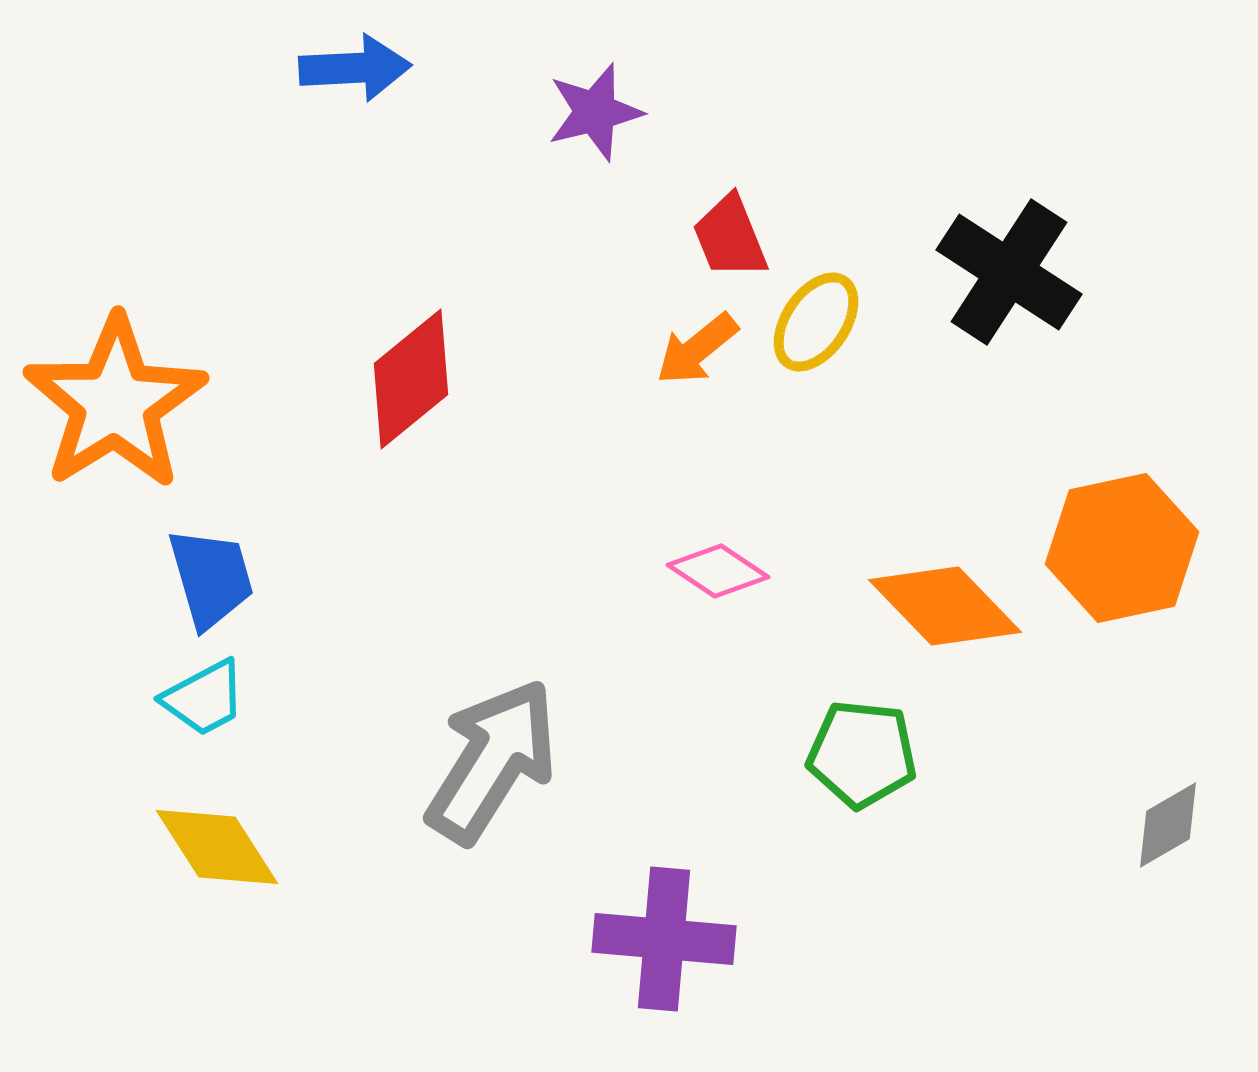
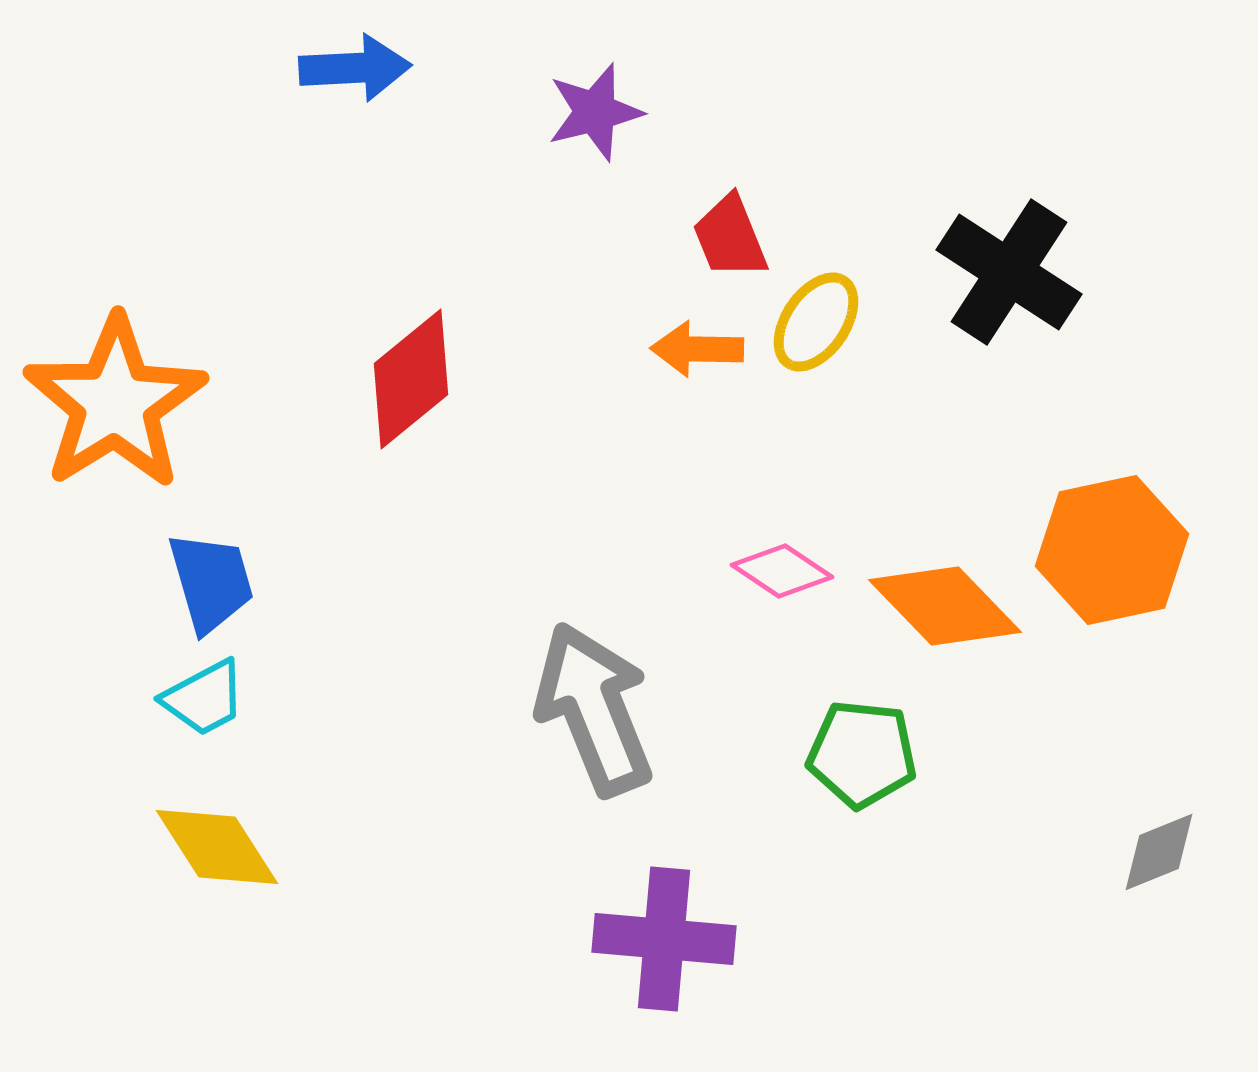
orange arrow: rotated 40 degrees clockwise
orange hexagon: moved 10 px left, 2 px down
pink diamond: moved 64 px right
blue trapezoid: moved 4 px down
gray arrow: moved 102 px right, 52 px up; rotated 54 degrees counterclockwise
gray diamond: moved 9 px left, 27 px down; rotated 8 degrees clockwise
